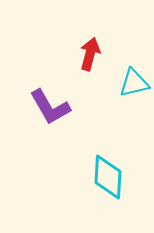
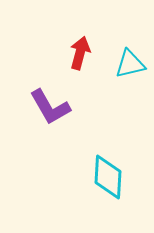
red arrow: moved 10 px left, 1 px up
cyan triangle: moved 4 px left, 19 px up
